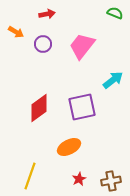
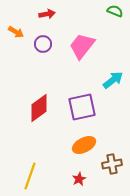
green semicircle: moved 2 px up
orange ellipse: moved 15 px right, 2 px up
brown cross: moved 1 px right, 17 px up
